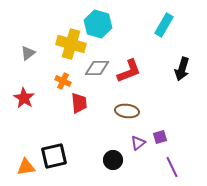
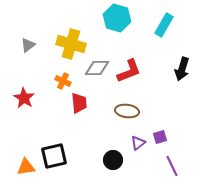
cyan hexagon: moved 19 px right, 6 px up
gray triangle: moved 8 px up
purple line: moved 1 px up
